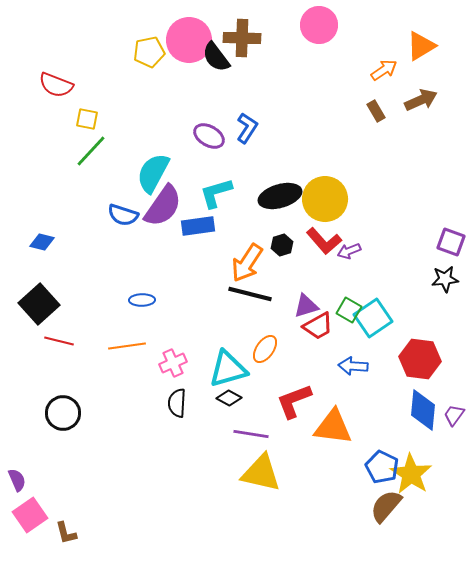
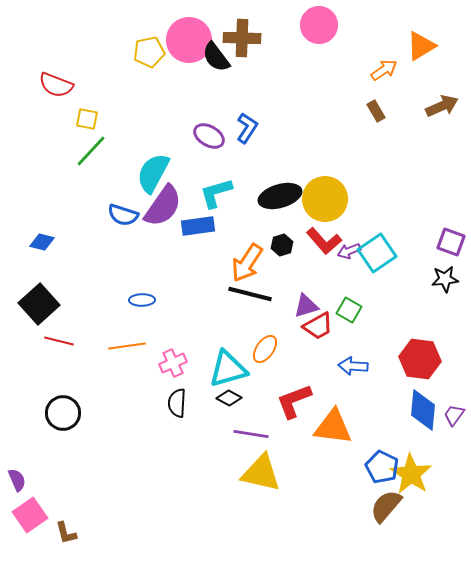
brown arrow at (421, 100): moved 21 px right, 6 px down
cyan square at (373, 318): moved 4 px right, 65 px up
